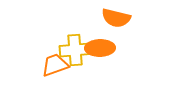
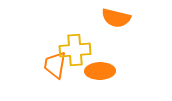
orange ellipse: moved 23 px down
orange trapezoid: rotated 60 degrees counterclockwise
